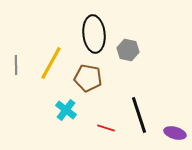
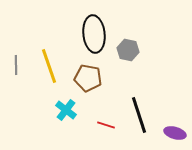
yellow line: moved 2 px left, 3 px down; rotated 48 degrees counterclockwise
red line: moved 3 px up
